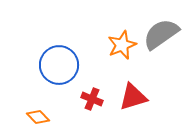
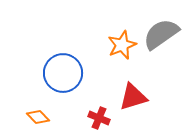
blue circle: moved 4 px right, 8 px down
red cross: moved 7 px right, 19 px down
